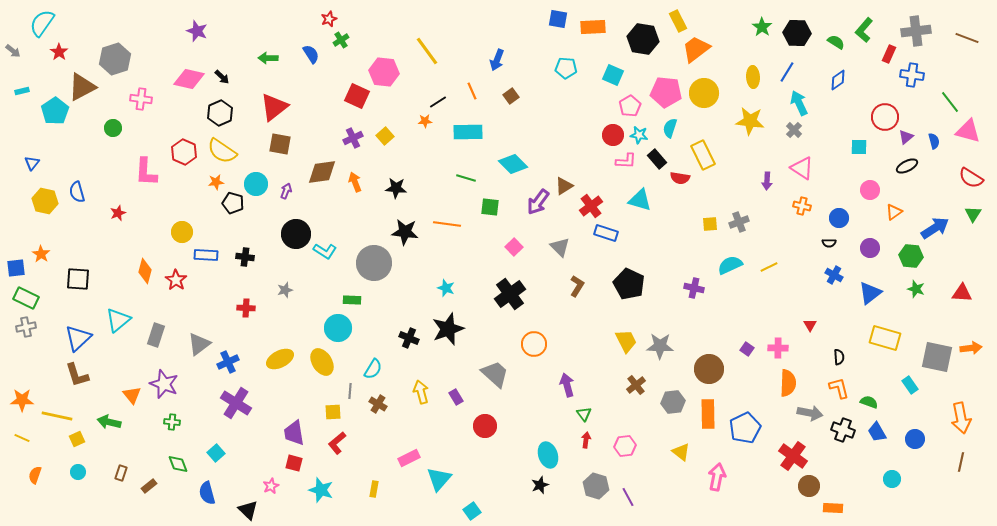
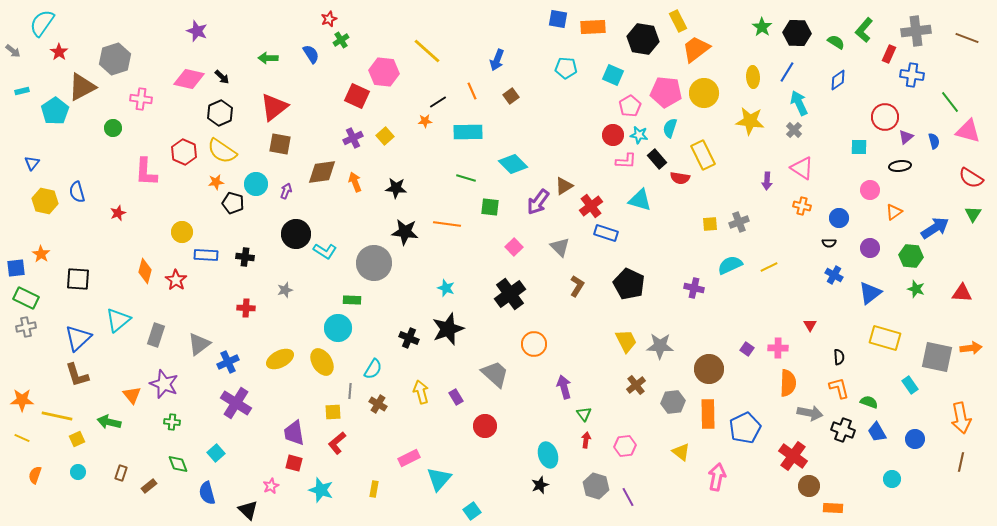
yellow line at (427, 51): rotated 12 degrees counterclockwise
black ellipse at (907, 166): moved 7 px left; rotated 20 degrees clockwise
purple arrow at (567, 385): moved 3 px left, 2 px down
